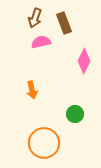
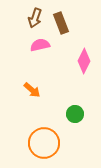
brown rectangle: moved 3 px left
pink semicircle: moved 1 px left, 3 px down
orange arrow: rotated 36 degrees counterclockwise
